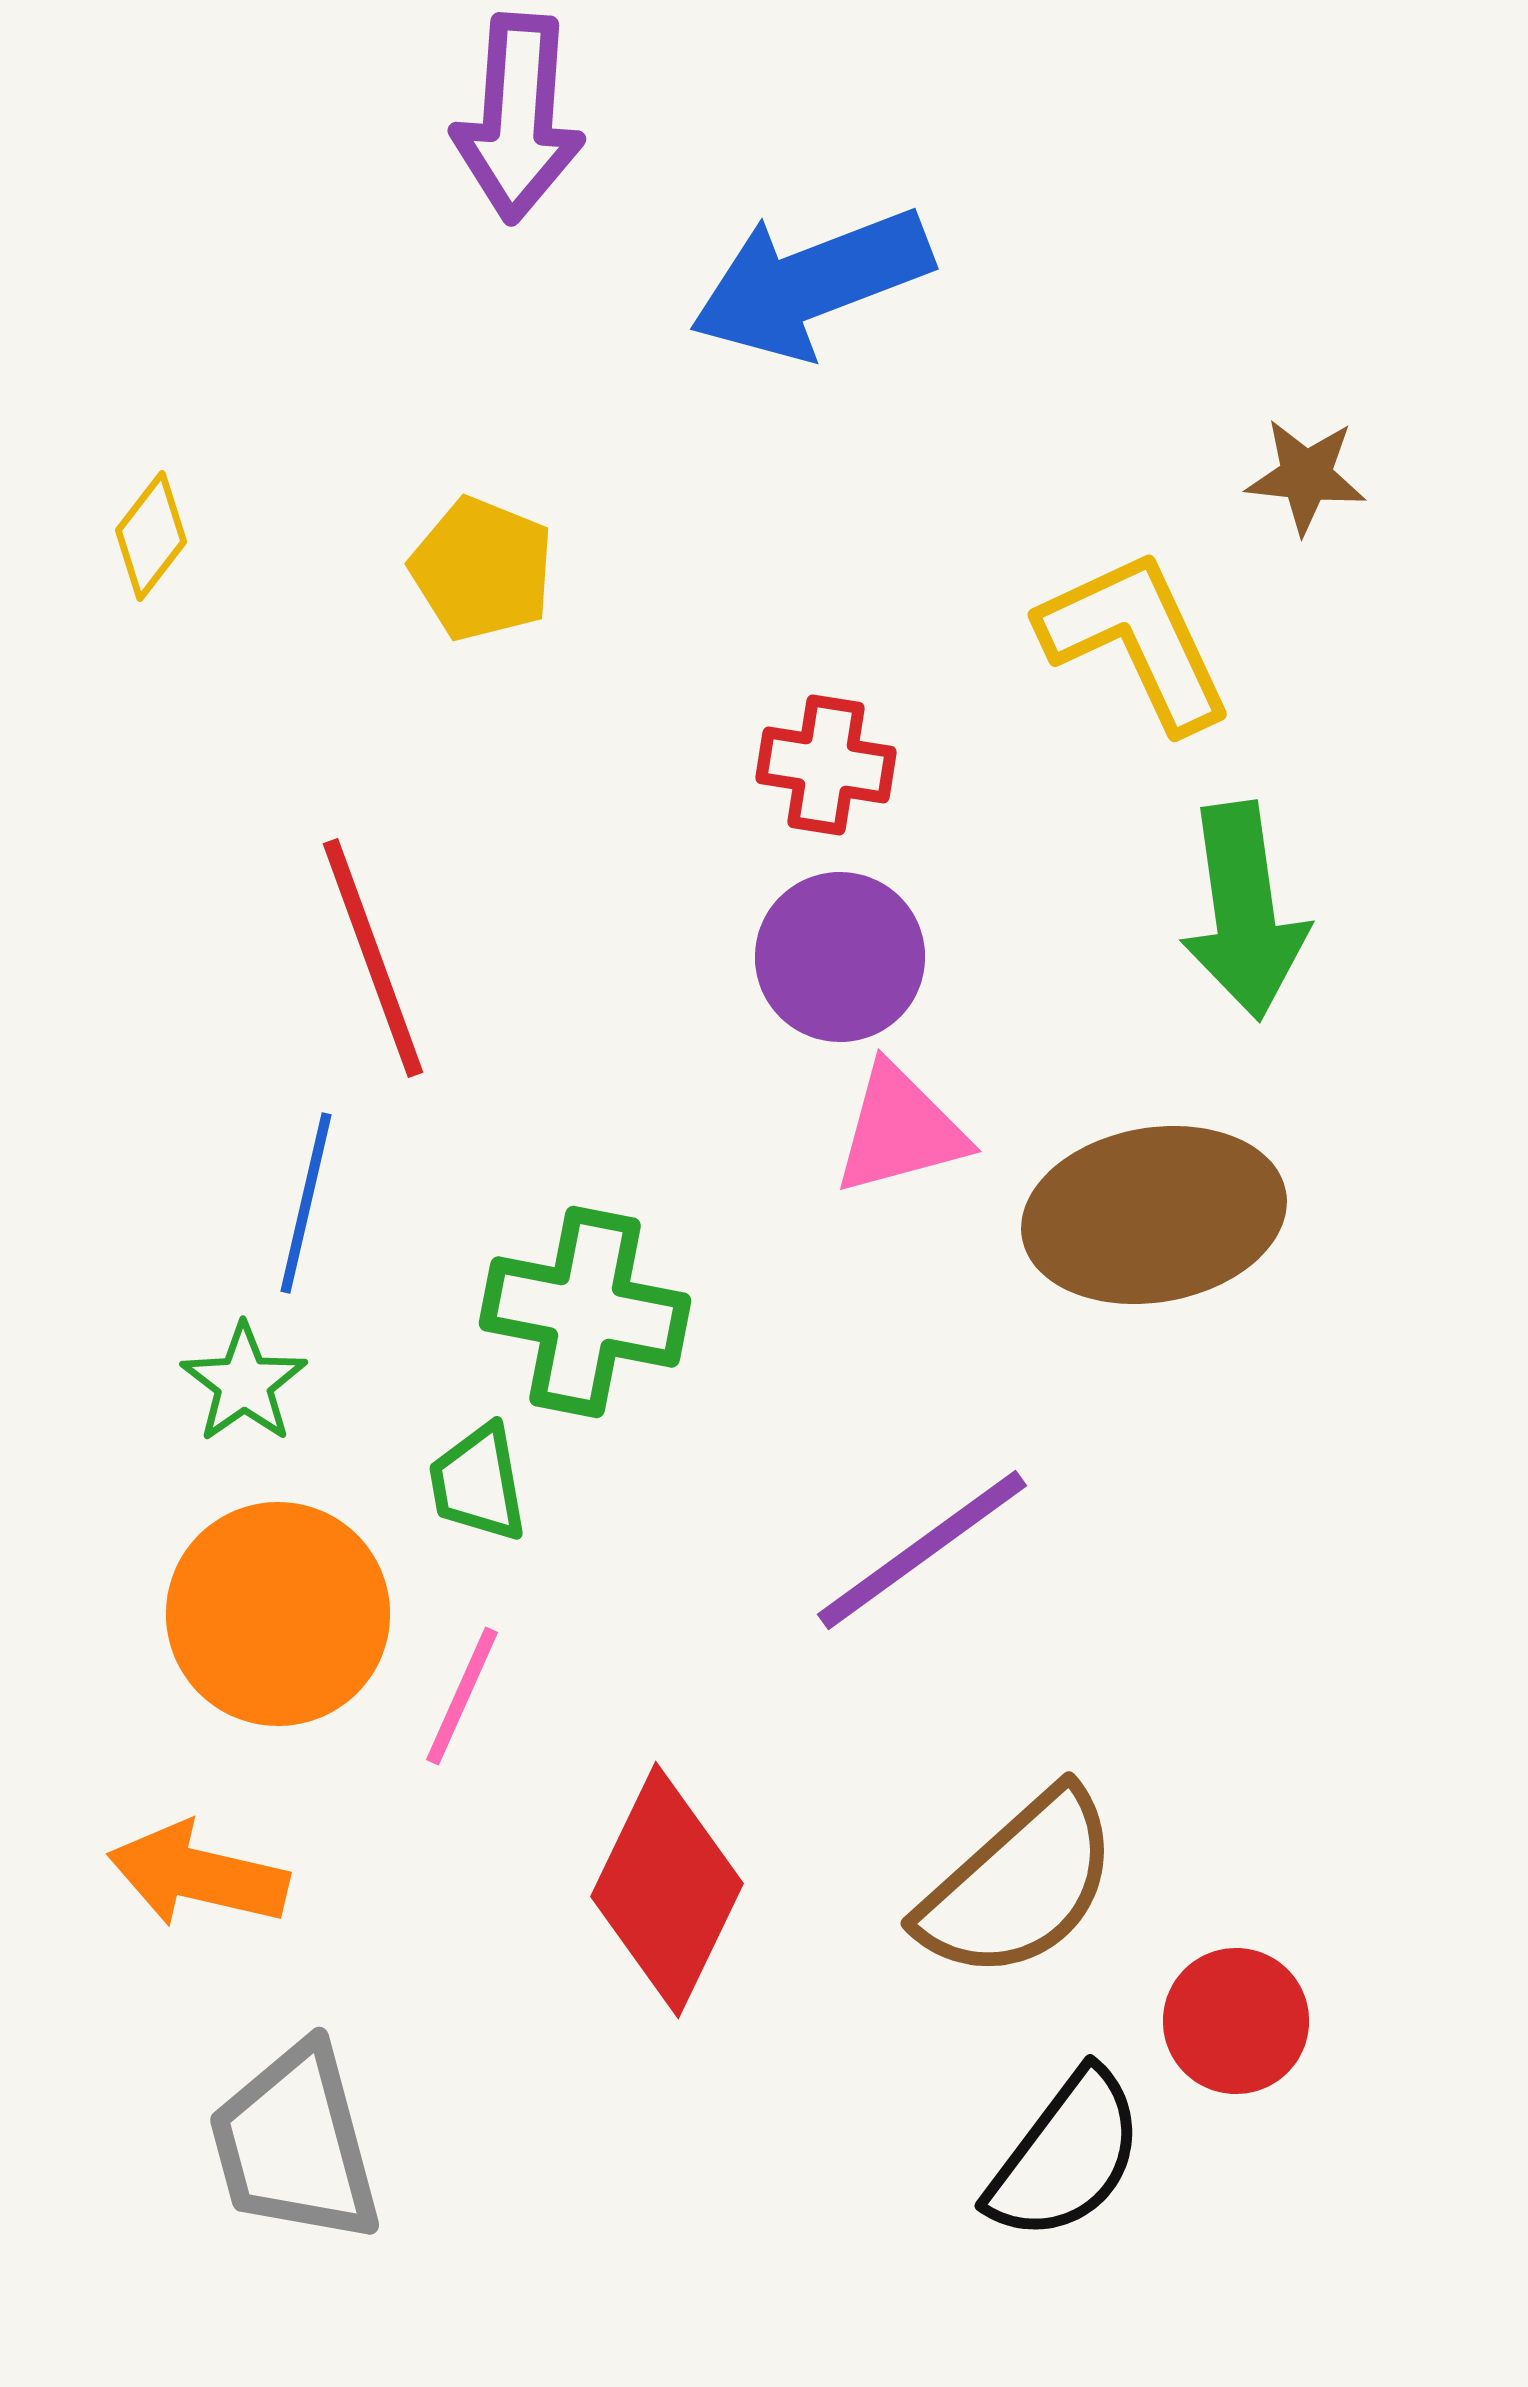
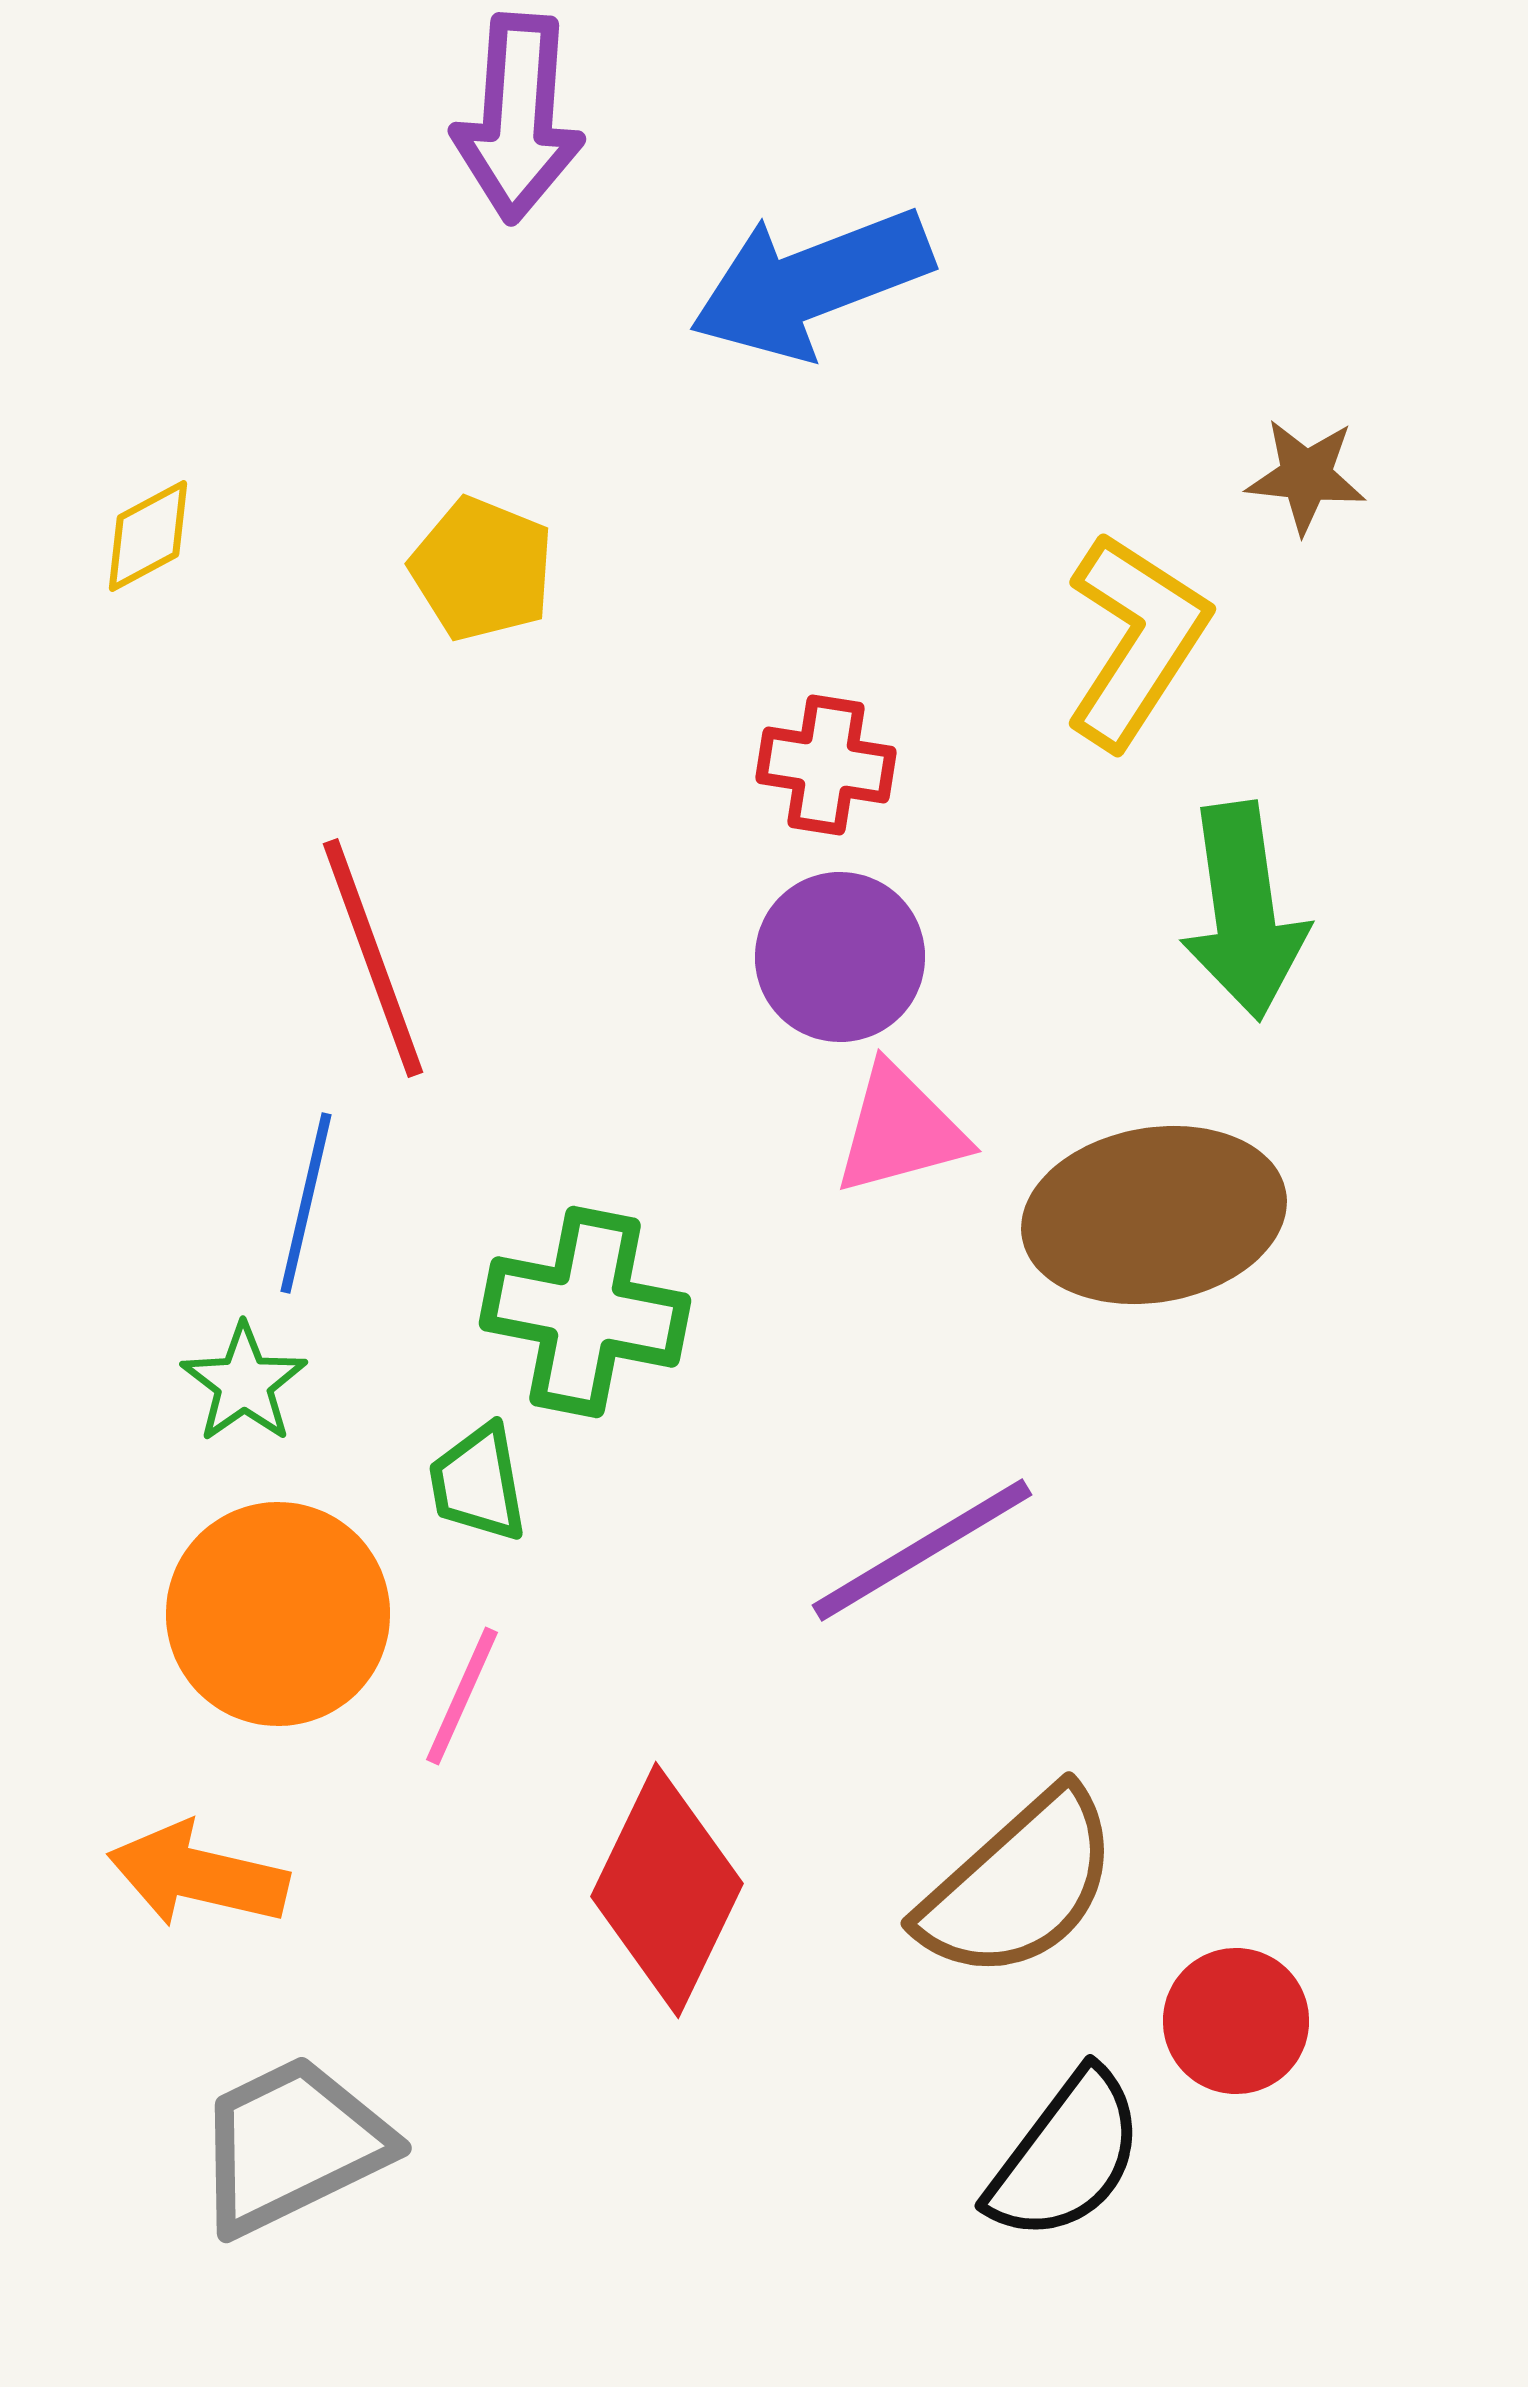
yellow diamond: moved 3 px left; rotated 24 degrees clockwise
yellow L-shape: rotated 58 degrees clockwise
purple line: rotated 5 degrees clockwise
gray trapezoid: moved 3 px left, 1 px down; rotated 79 degrees clockwise
